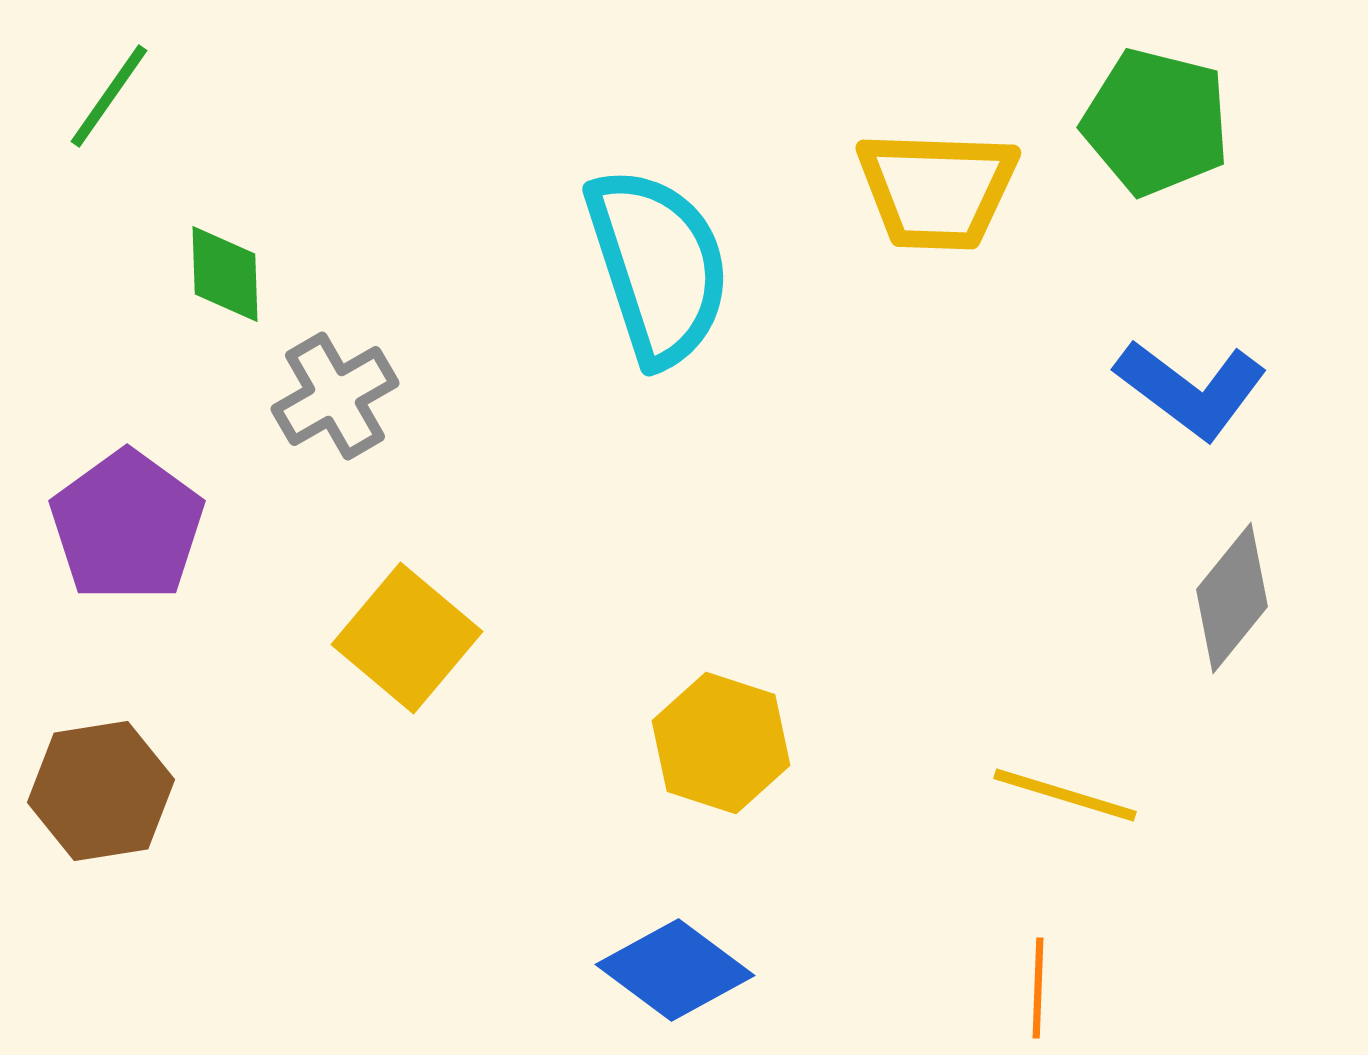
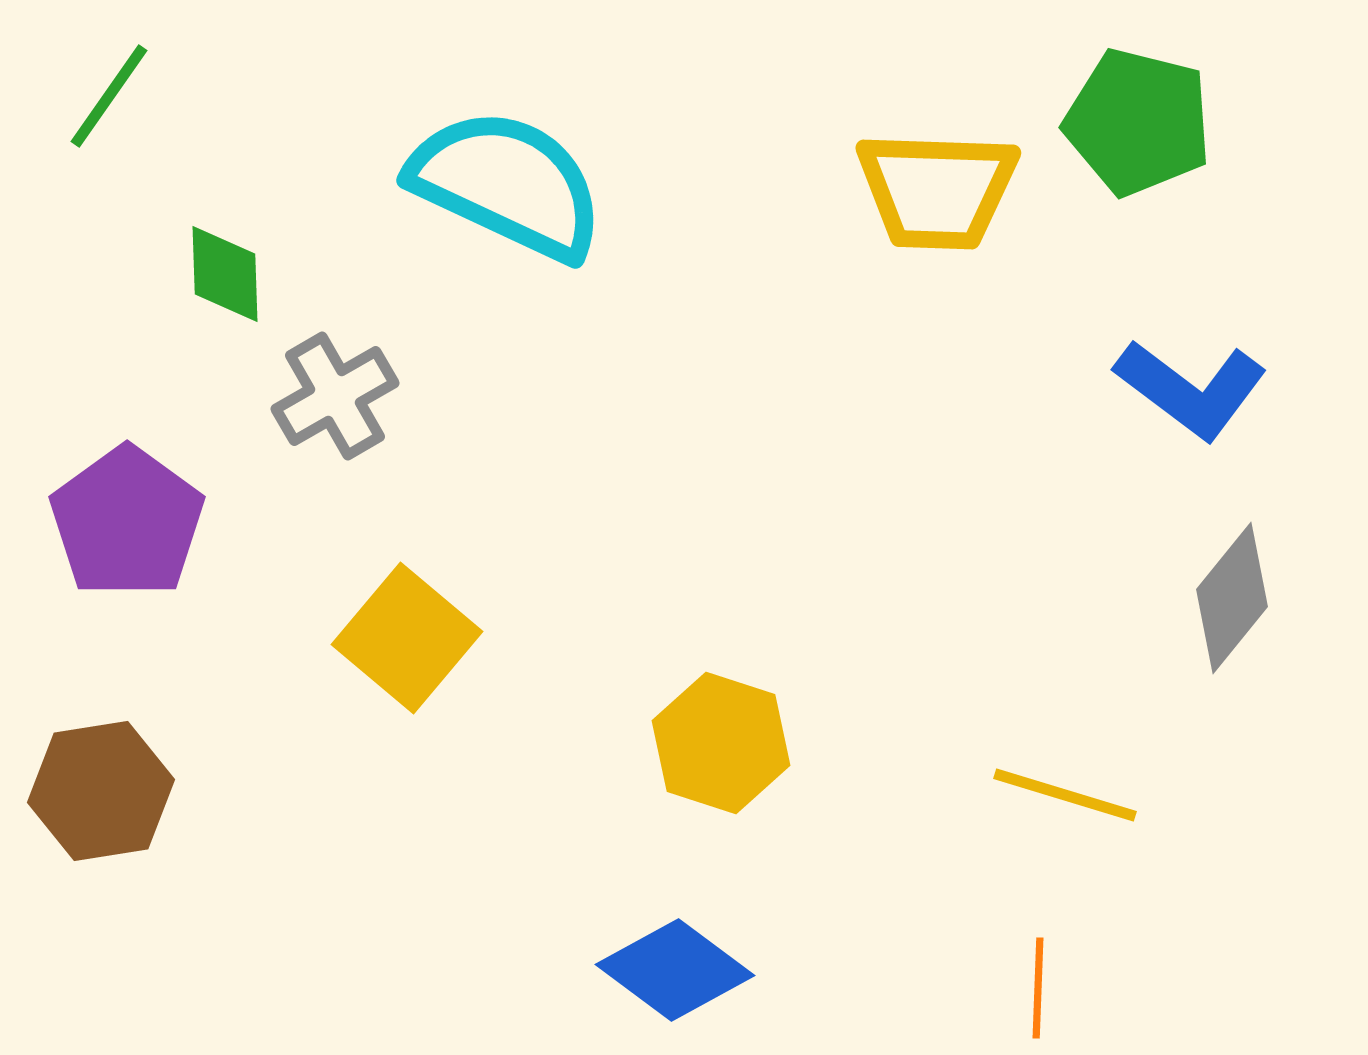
green pentagon: moved 18 px left
cyan semicircle: moved 151 px left, 82 px up; rotated 47 degrees counterclockwise
purple pentagon: moved 4 px up
